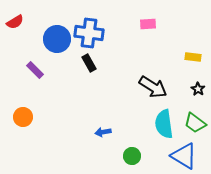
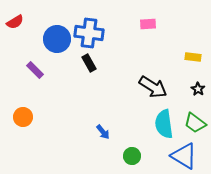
blue arrow: rotated 119 degrees counterclockwise
